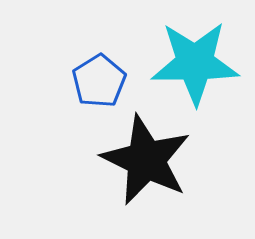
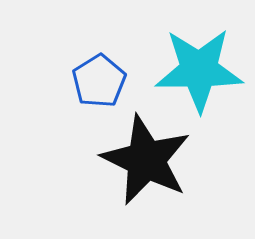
cyan star: moved 4 px right, 7 px down
